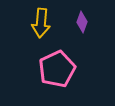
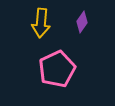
purple diamond: rotated 15 degrees clockwise
